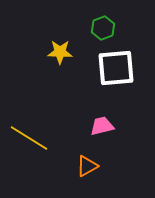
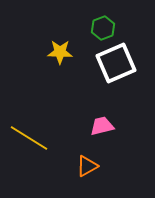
white square: moved 5 px up; rotated 18 degrees counterclockwise
